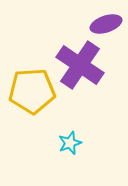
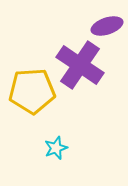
purple ellipse: moved 1 px right, 2 px down
cyan star: moved 14 px left, 5 px down
